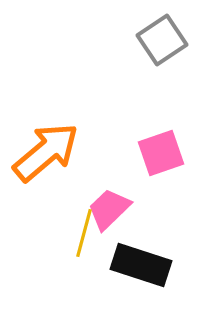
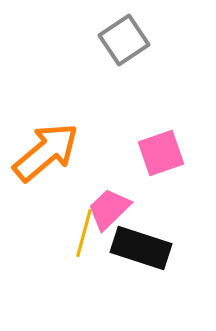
gray square: moved 38 px left
black rectangle: moved 17 px up
